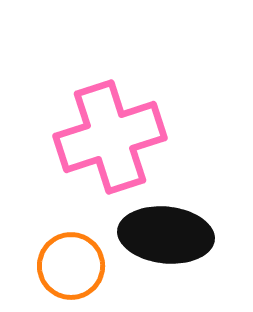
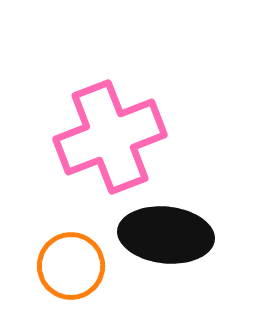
pink cross: rotated 3 degrees counterclockwise
